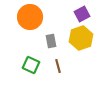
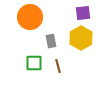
purple square: moved 1 px right, 1 px up; rotated 21 degrees clockwise
yellow hexagon: rotated 10 degrees counterclockwise
green square: moved 3 px right, 2 px up; rotated 24 degrees counterclockwise
